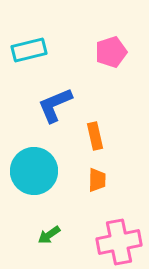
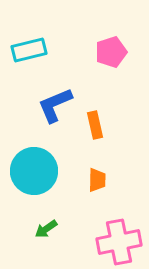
orange rectangle: moved 11 px up
green arrow: moved 3 px left, 6 px up
